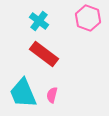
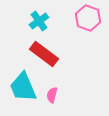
cyan cross: rotated 18 degrees clockwise
cyan trapezoid: moved 6 px up
